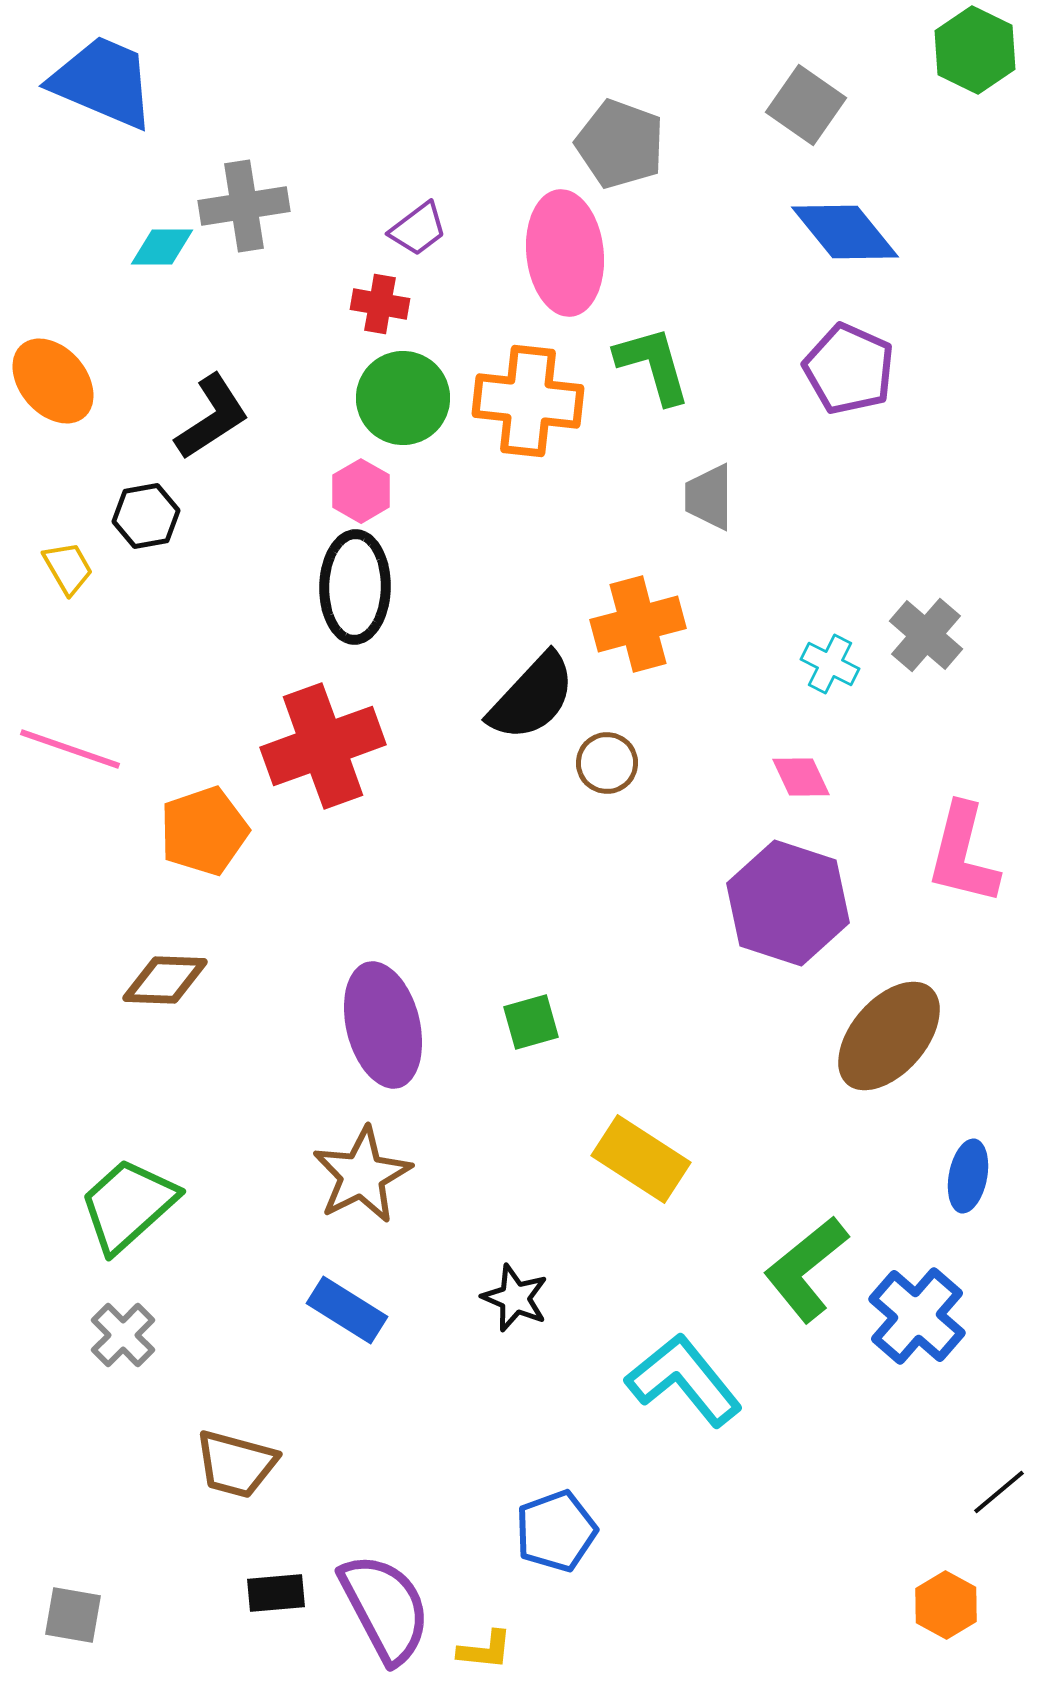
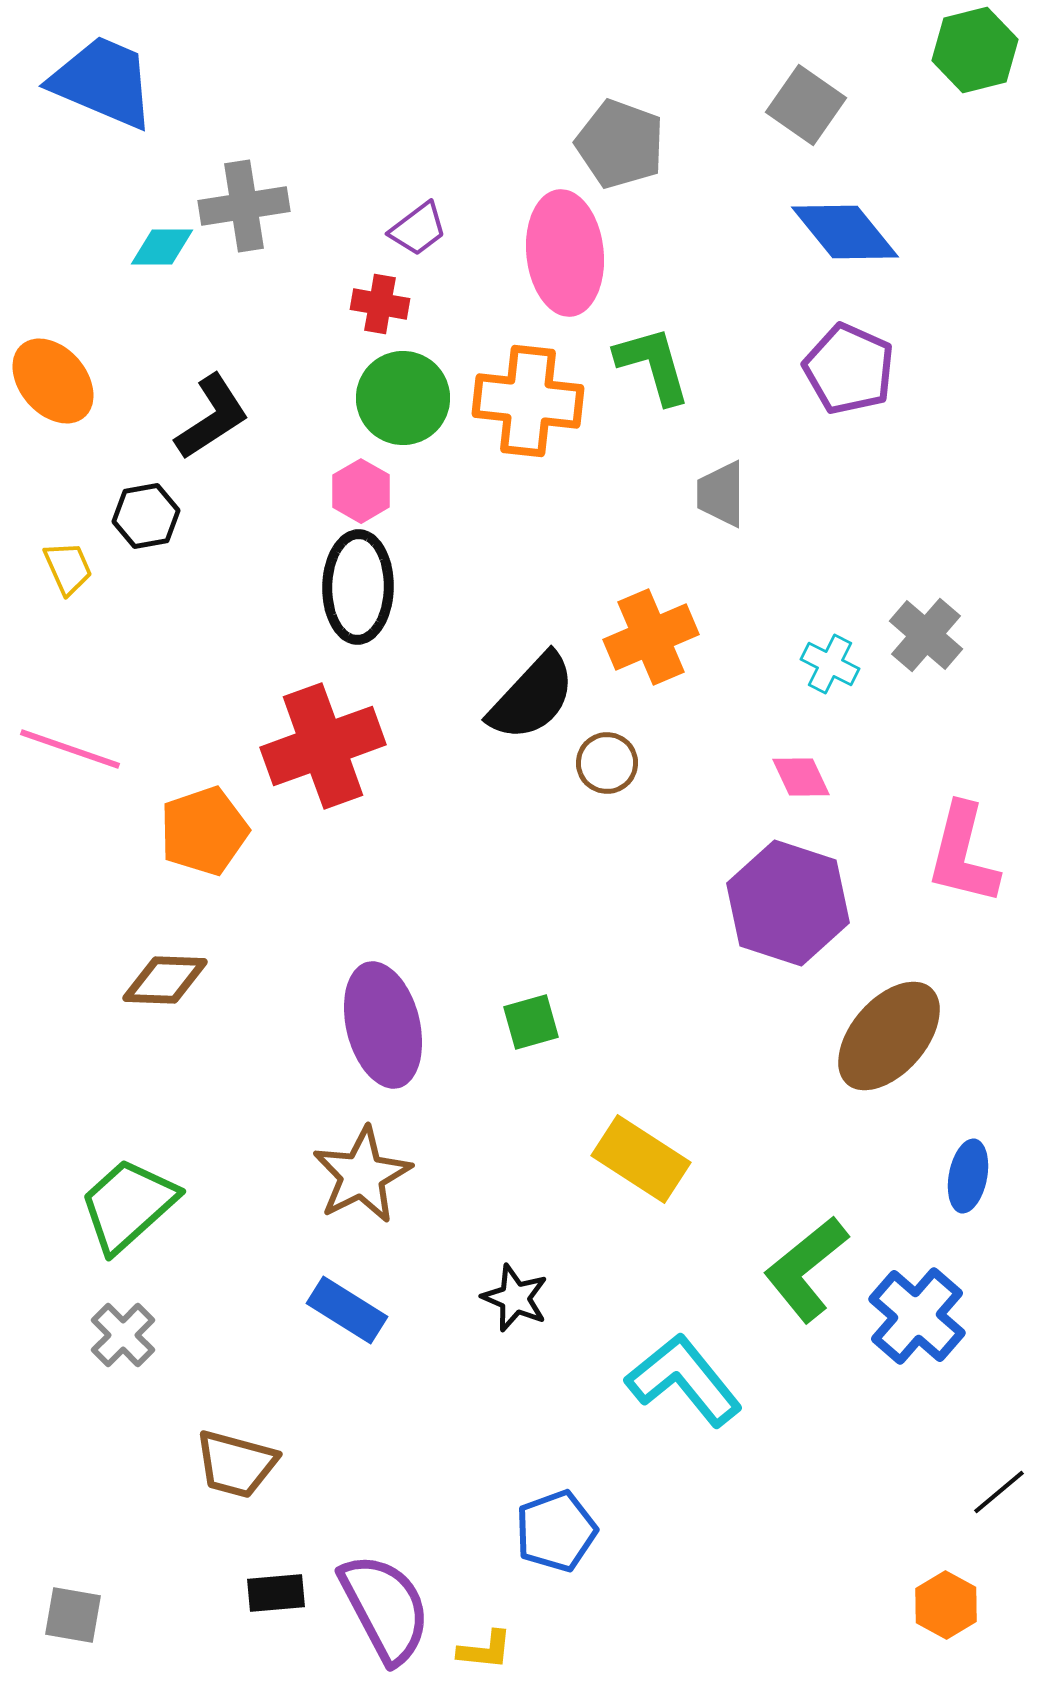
green hexagon at (975, 50): rotated 20 degrees clockwise
gray trapezoid at (709, 497): moved 12 px right, 3 px up
yellow trapezoid at (68, 568): rotated 6 degrees clockwise
black ellipse at (355, 587): moved 3 px right
orange cross at (638, 624): moved 13 px right, 13 px down; rotated 8 degrees counterclockwise
